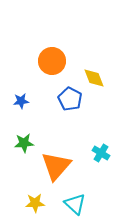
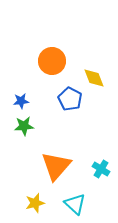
green star: moved 17 px up
cyan cross: moved 16 px down
yellow star: rotated 12 degrees counterclockwise
